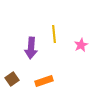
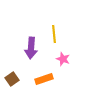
pink star: moved 18 px left, 14 px down; rotated 24 degrees counterclockwise
orange rectangle: moved 2 px up
